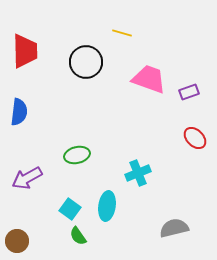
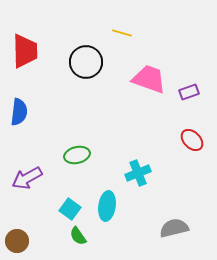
red ellipse: moved 3 px left, 2 px down
